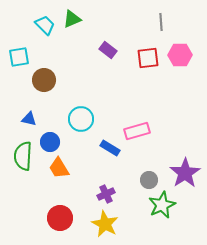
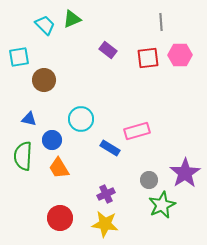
blue circle: moved 2 px right, 2 px up
yellow star: rotated 20 degrees counterclockwise
